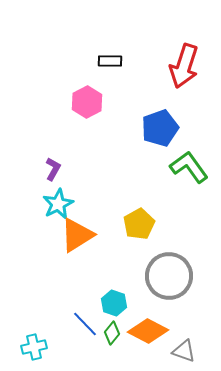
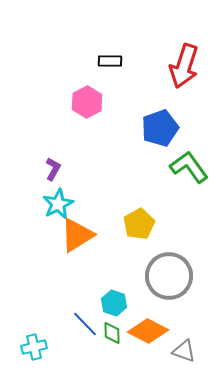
green diamond: rotated 40 degrees counterclockwise
